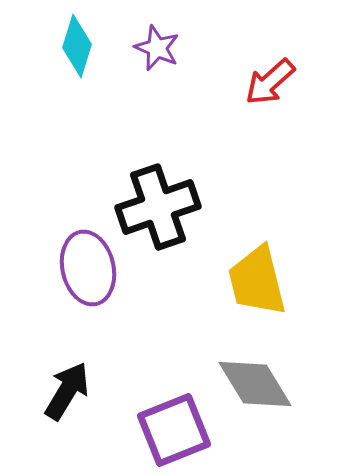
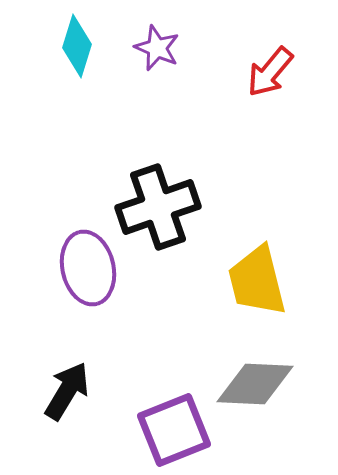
red arrow: moved 10 px up; rotated 8 degrees counterclockwise
gray diamond: rotated 56 degrees counterclockwise
